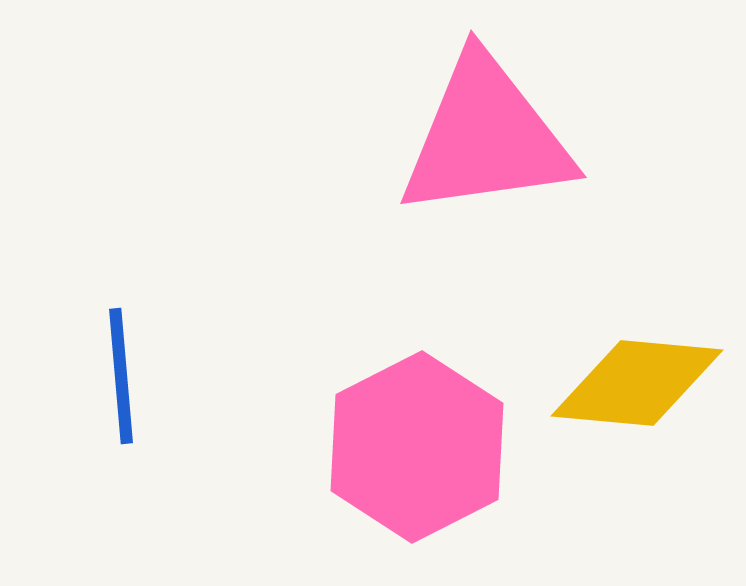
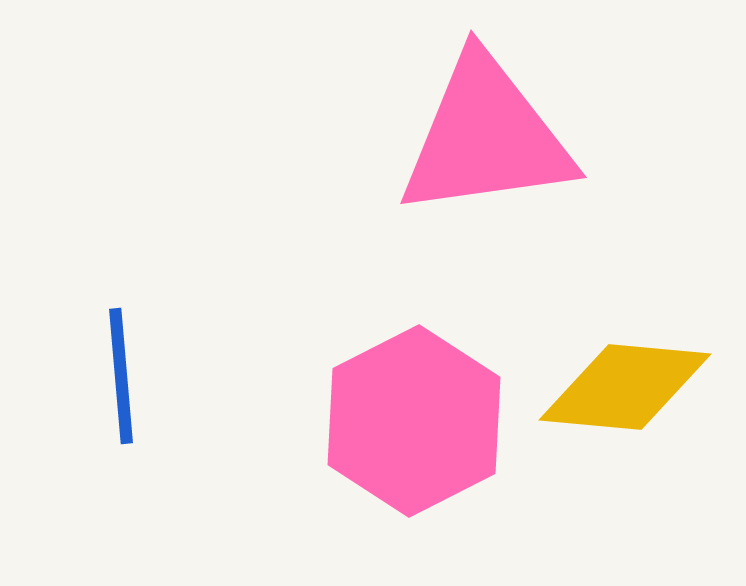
yellow diamond: moved 12 px left, 4 px down
pink hexagon: moved 3 px left, 26 px up
